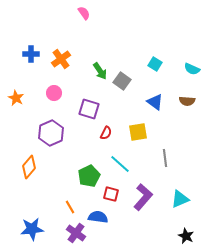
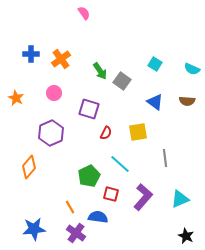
blue star: moved 2 px right
